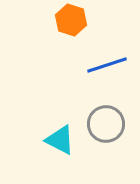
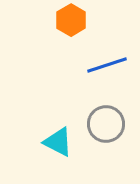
orange hexagon: rotated 12 degrees clockwise
cyan triangle: moved 2 px left, 2 px down
